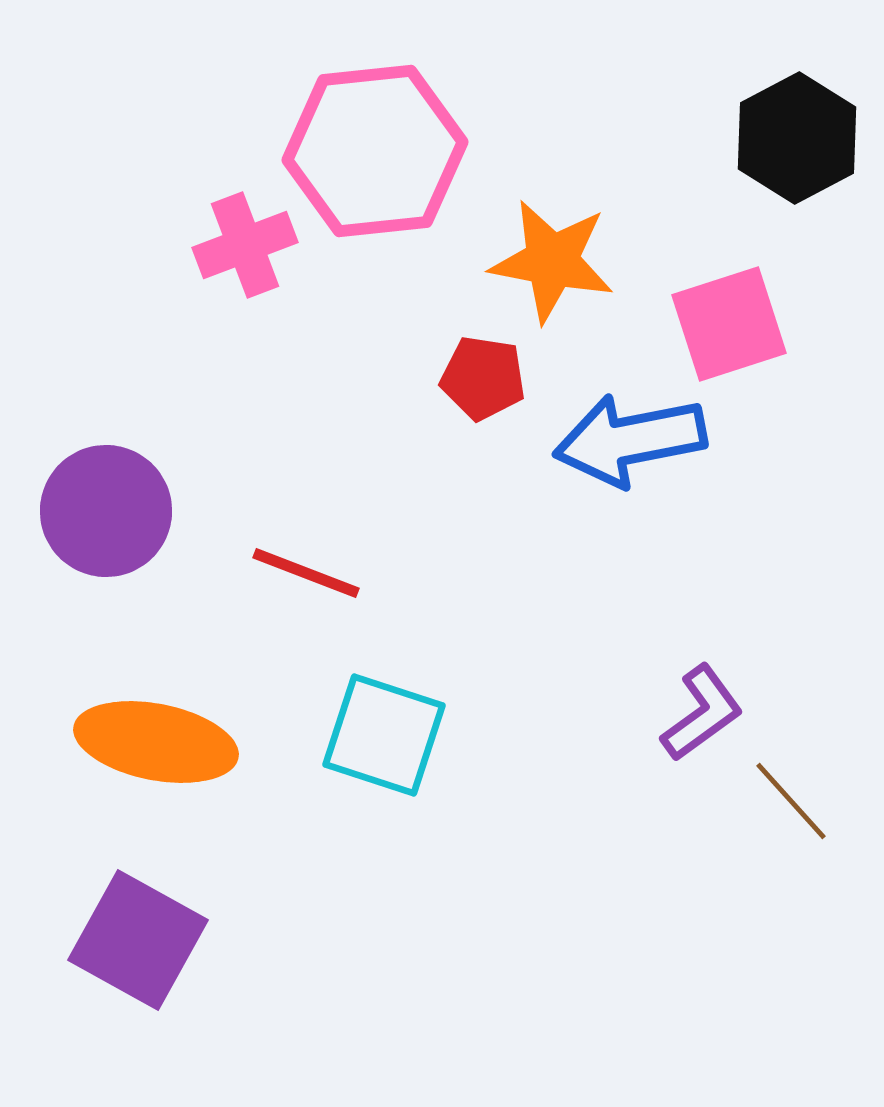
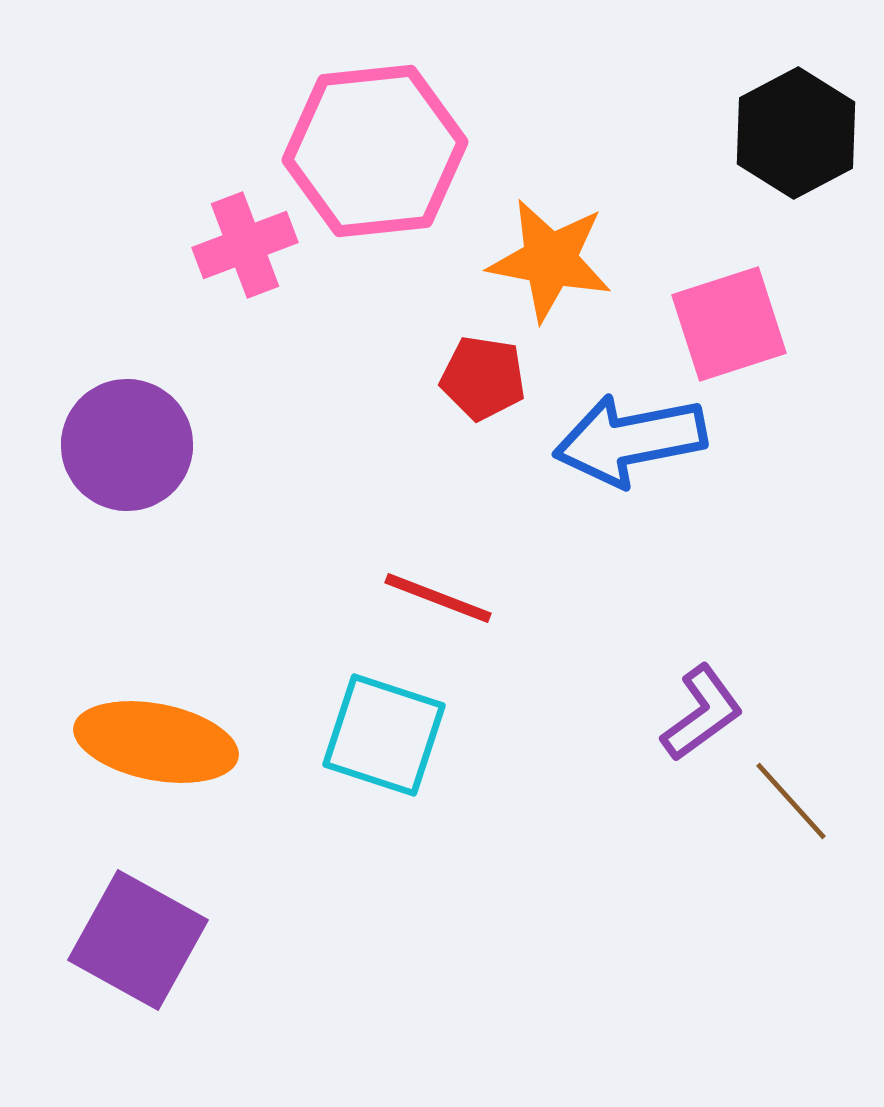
black hexagon: moved 1 px left, 5 px up
orange star: moved 2 px left, 1 px up
purple circle: moved 21 px right, 66 px up
red line: moved 132 px right, 25 px down
